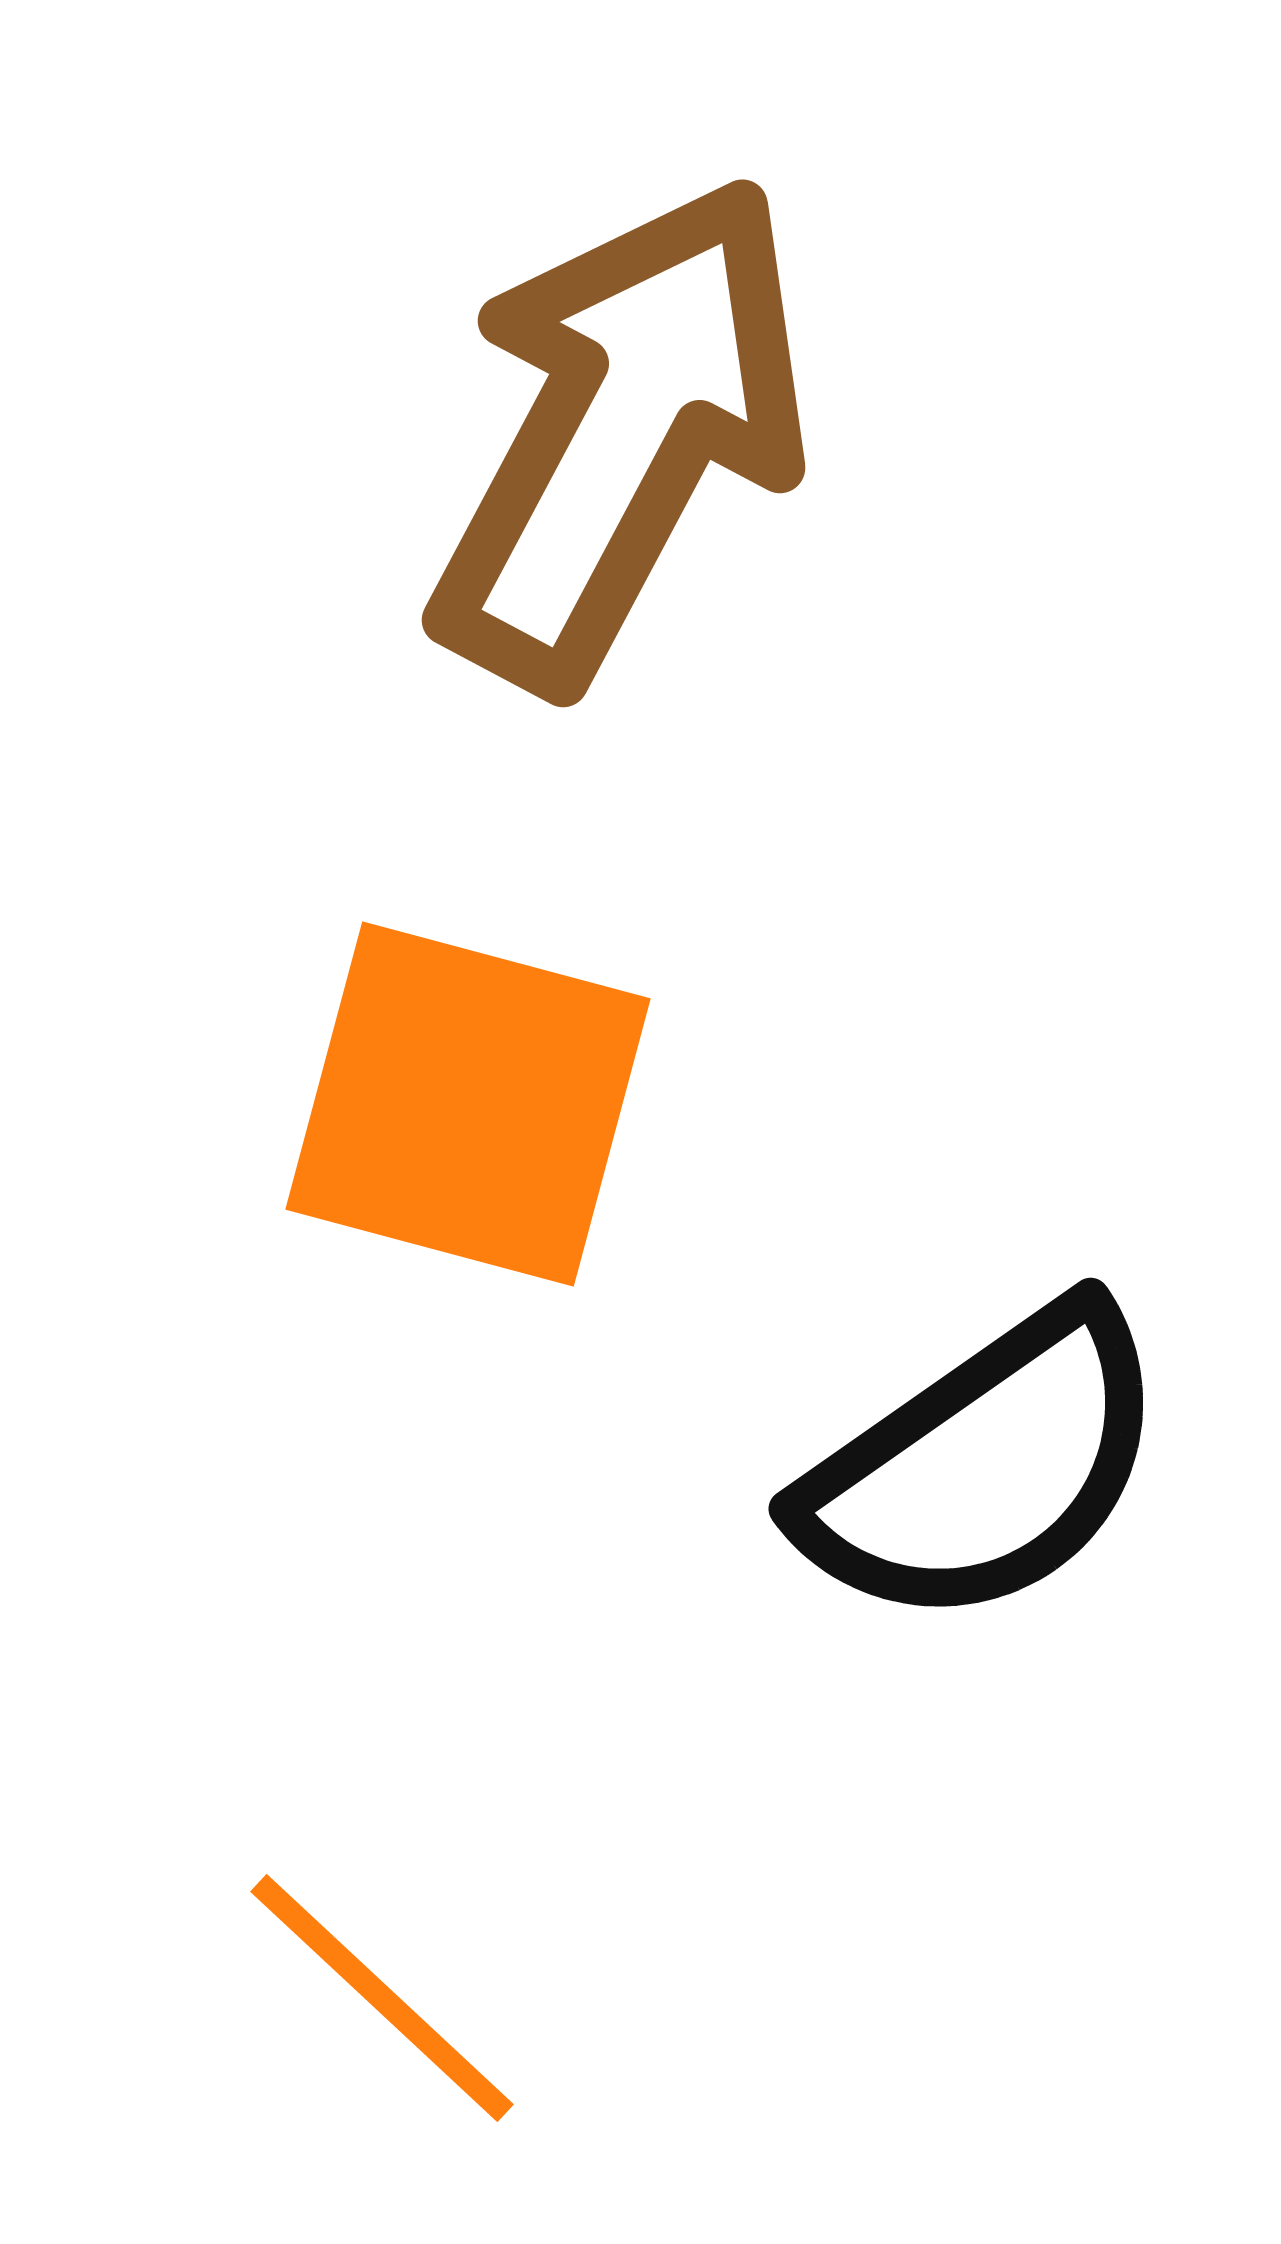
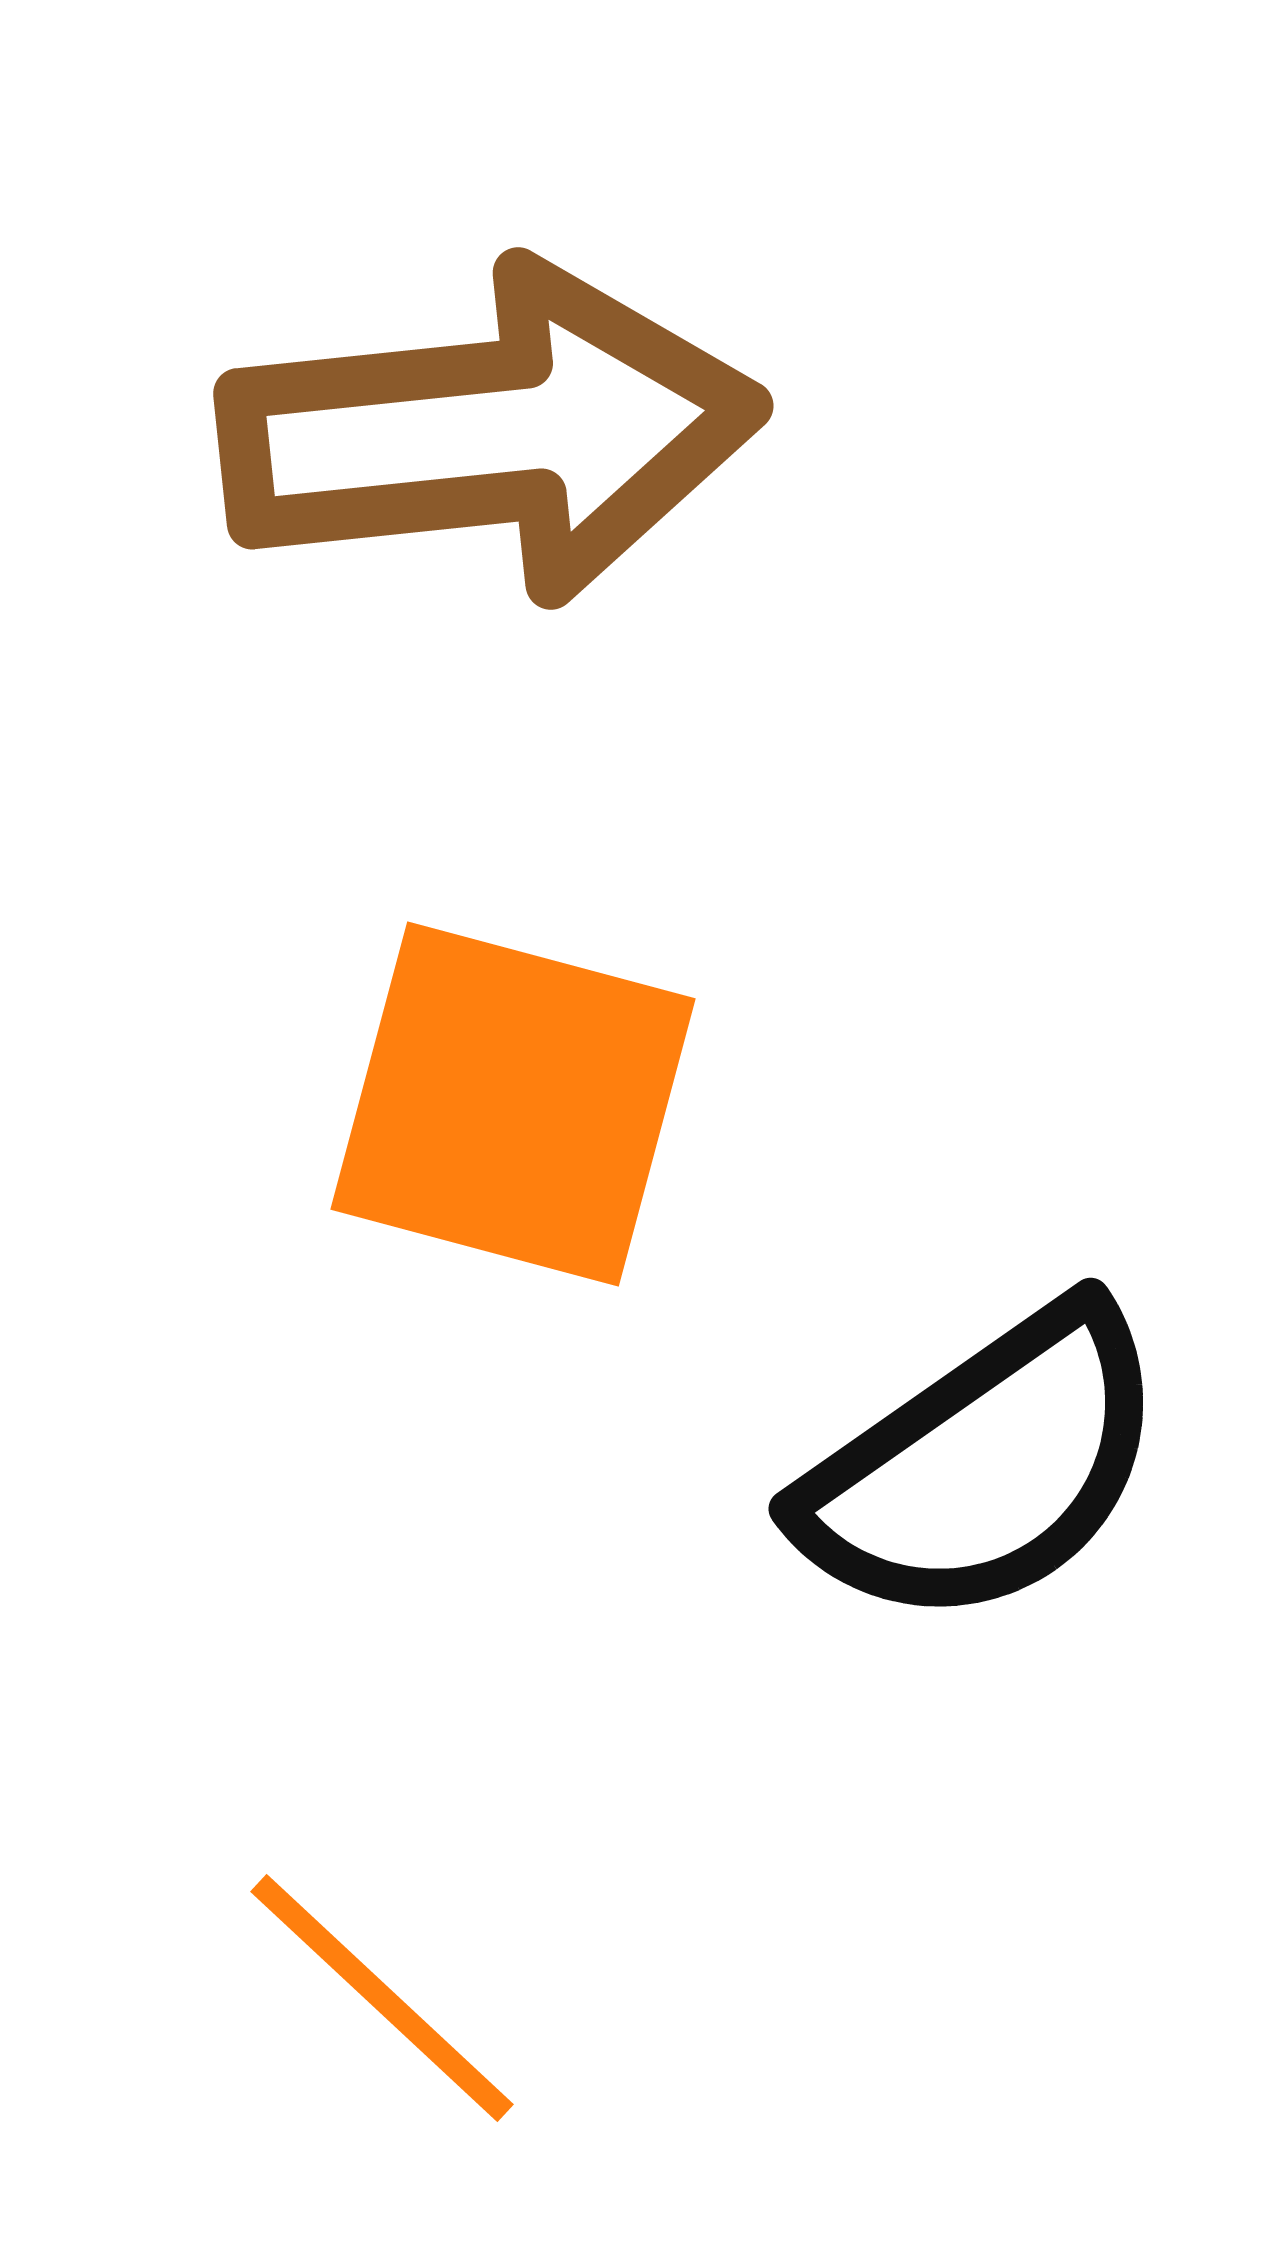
brown arrow: moved 130 px left; rotated 56 degrees clockwise
orange square: moved 45 px right
